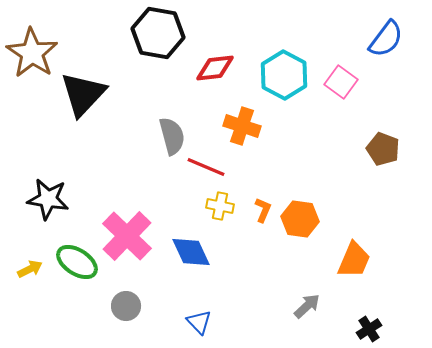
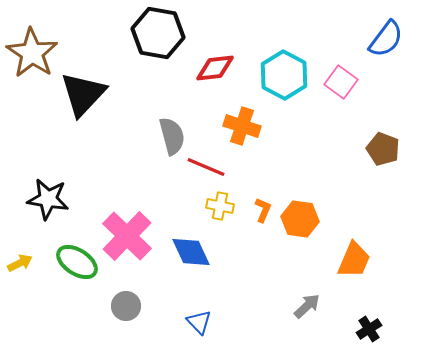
yellow arrow: moved 10 px left, 6 px up
